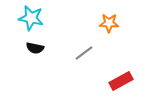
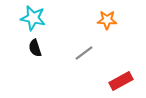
cyan star: moved 2 px right
orange star: moved 2 px left, 3 px up
black semicircle: rotated 60 degrees clockwise
